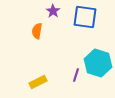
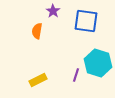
blue square: moved 1 px right, 4 px down
yellow rectangle: moved 2 px up
